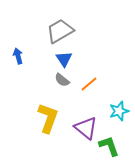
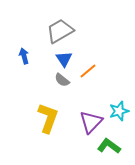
blue arrow: moved 6 px right
orange line: moved 1 px left, 13 px up
purple triangle: moved 5 px right, 6 px up; rotated 35 degrees clockwise
green L-shape: rotated 35 degrees counterclockwise
